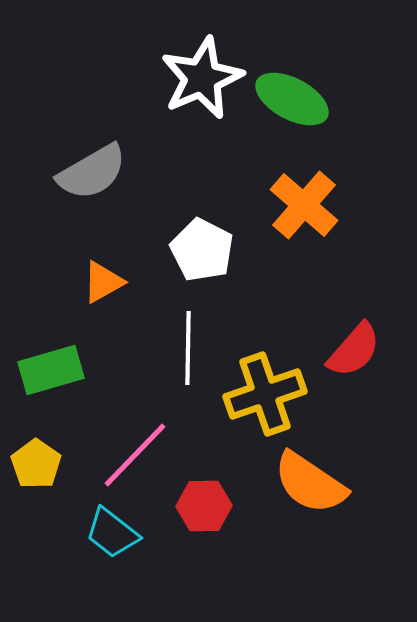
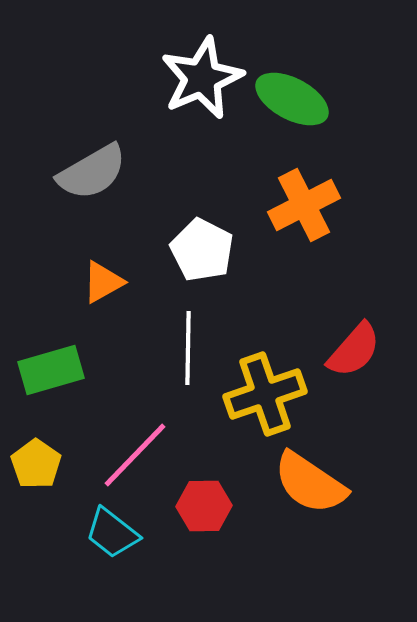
orange cross: rotated 22 degrees clockwise
